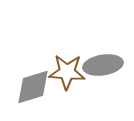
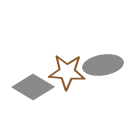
gray diamond: rotated 48 degrees clockwise
